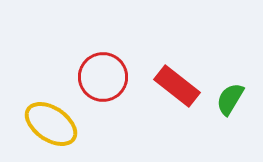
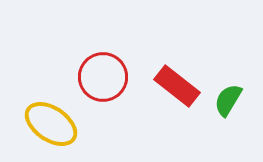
green semicircle: moved 2 px left, 1 px down
